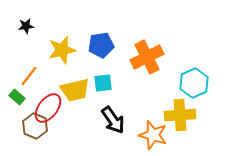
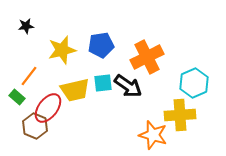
black arrow: moved 15 px right, 34 px up; rotated 20 degrees counterclockwise
